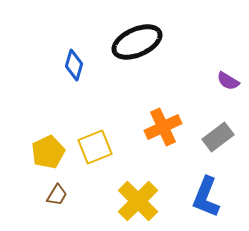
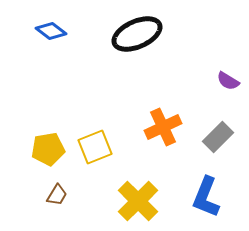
black ellipse: moved 8 px up
blue diamond: moved 23 px left, 34 px up; rotated 68 degrees counterclockwise
gray rectangle: rotated 8 degrees counterclockwise
yellow pentagon: moved 3 px up; rotated 16 degrees clockwise
